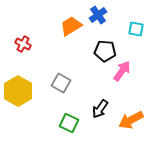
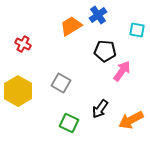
cyan square: moved 1 px right, 1 px down
